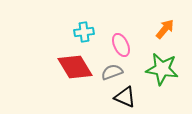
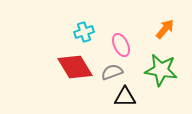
cyan cross: rotated 12 degrees counterclockwise
green star: moved 1 px left, 1 px down
black triangle: rotated 25 degrees counterclockwise
